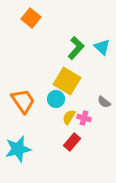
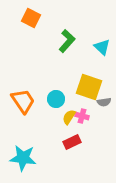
orange square: rotated 12 degrees counterclockwise
green L-shape: moved 9 px left, 7 px up
yellow square: moved 22 px right, 6 px down; rotated 12 degrees counterclockwise
gray semicircle: rotated 48 degrees counterclockwise
pink cross: moved 2 px left, 2 px up
red rectangle: rotated 24 degrees clockwise
cyan star: moved 5 px right, 9 px down; rotated 20 degrees clockwise
